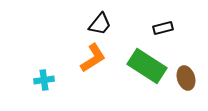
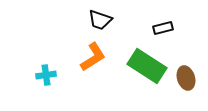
black trapezoid: moved 4 px up; rotated 70 degrees clockwise
orange L-shape: moved 1 px up
cyan cross: moved 2 px right, 5 px up
